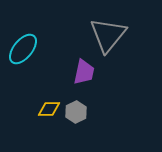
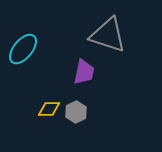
gray triangle: rotated 51 degrees counterclockwise
